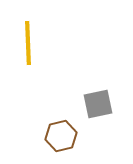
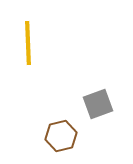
gray square: rotated 8 degrees counterclockwise
